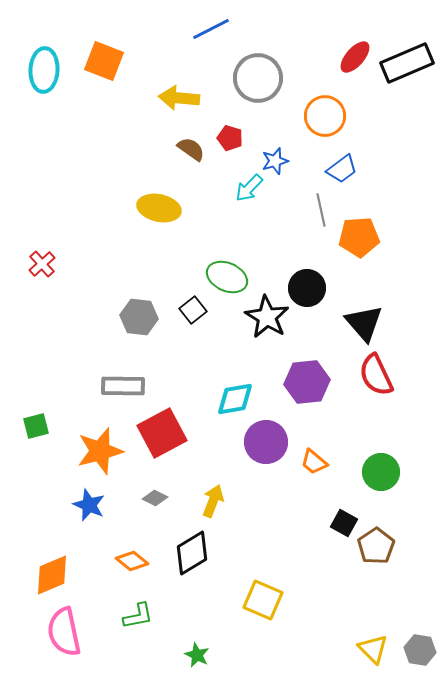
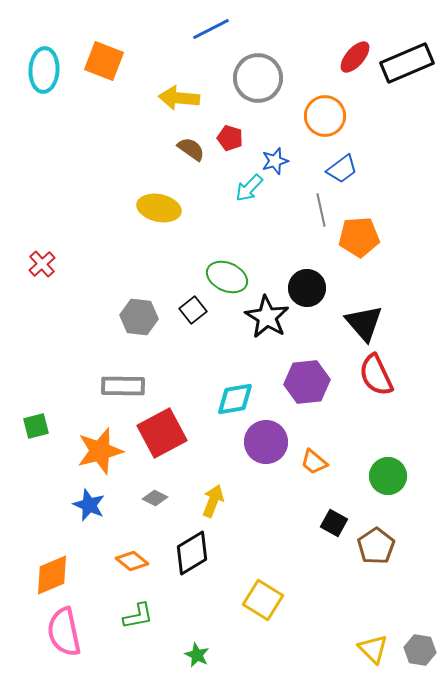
green circle at (381, 472): moved 7 px right, 4 px down
black square at (344, 523): moved 10 px left
yellow square at (263, 600): rotated 9 degrees clockwise
